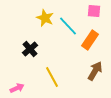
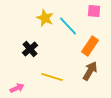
orange rectangle: moved 6 px down
brown arrow: moved 5 px left
yellow line: rotated 45 degrees counterclockwise
